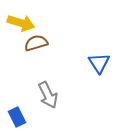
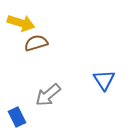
blue triangle: moved 5 px right, 17 px down
gray arrow: rotated 76 degrees clockwise
